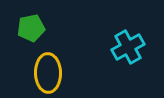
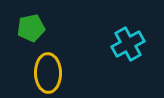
cyan cross: moved 3 px up
